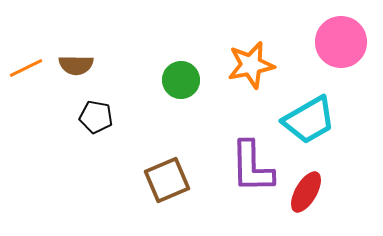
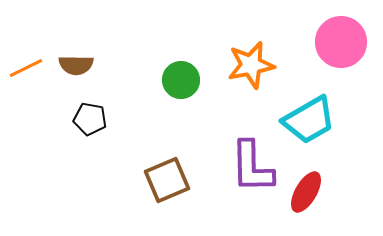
black pentagon: moved 6 px left, 2 px down
